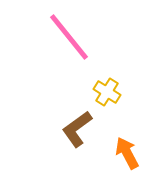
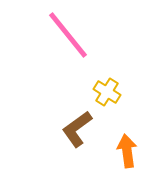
pink line: moved 1 px left, 2 px up
orange arrow: moved 2 px up; rotated 20 degrees clockwise
